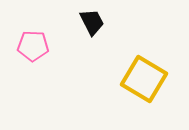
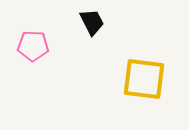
yellow square: rotated 24 degrees counterclockwise
